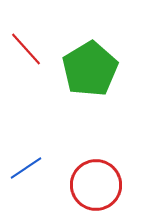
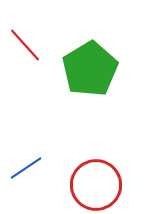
red line: moved 1 px left, 4 px up
